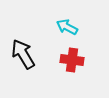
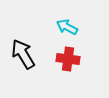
red cross: moved 4 px left, 1 px up
